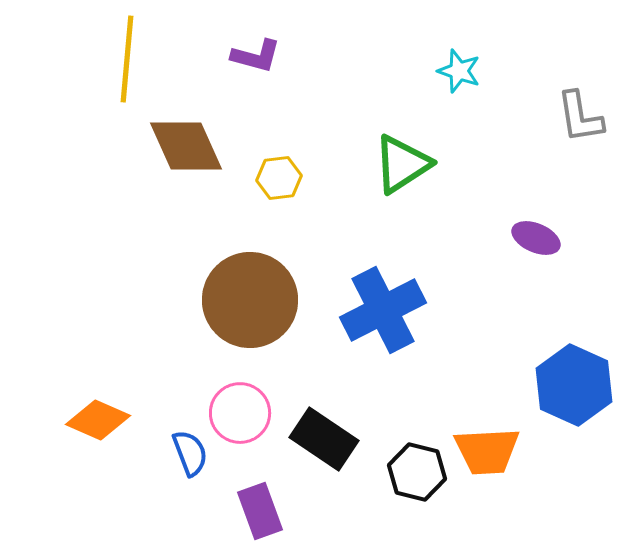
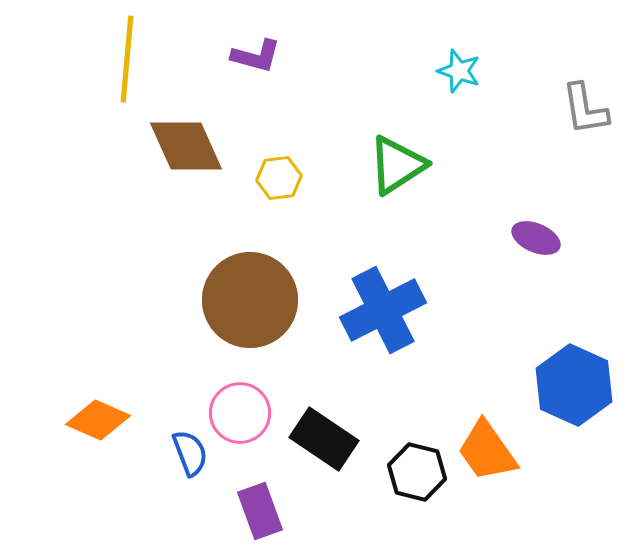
gray L-shape: moved 5 px right, 8 px up
green triangle: moved 5 px left, 1 px down
orange trapezoid: rotated 58 degrees clockwise
